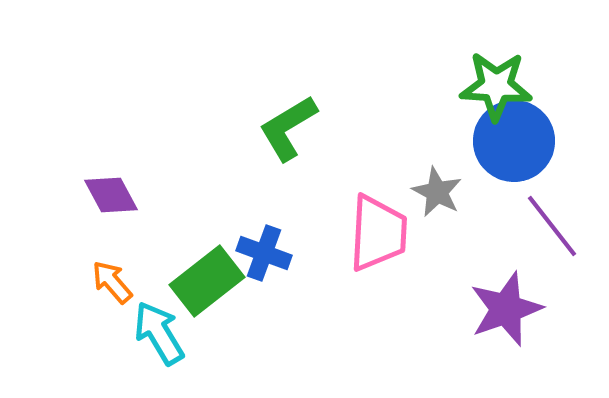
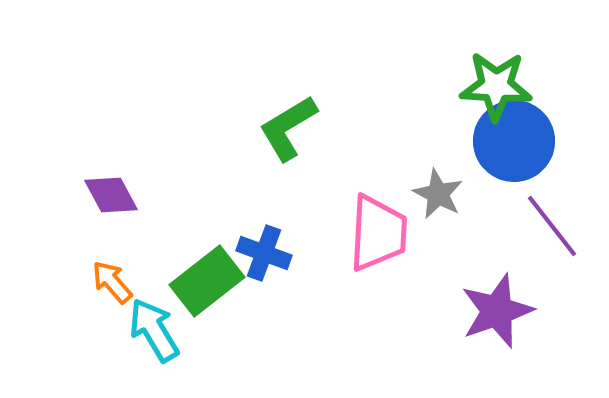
gray star: moved 1 px right, 2 px down
purple star: moved 9 px left, 2 px down
cyan arrow: moved 5 px left, 3 px up
